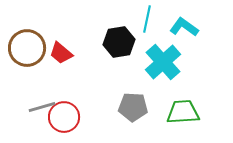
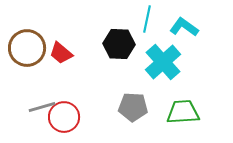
black hexagon: moved 2 px down; rotated 12 degrees clockwise
